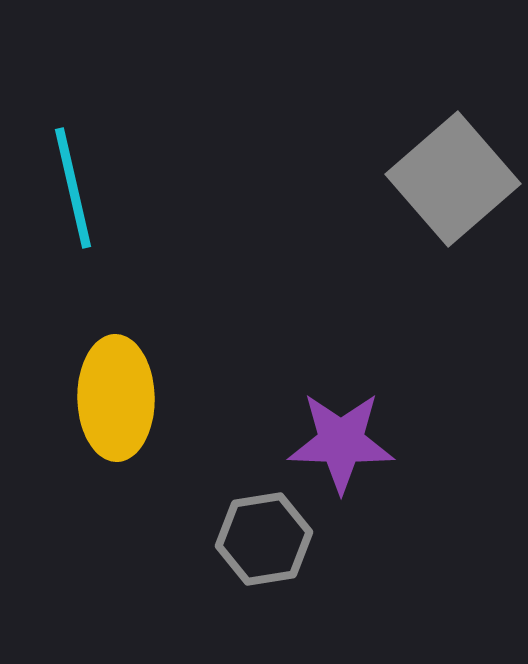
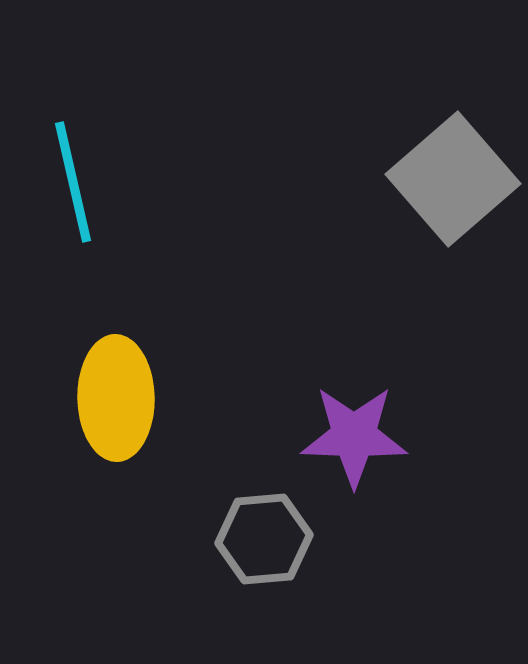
cyan line: moved 6 px up
purple star: moved 13 px right, 6 px up
gray hexagon: rotated 4 degrees clockwise
